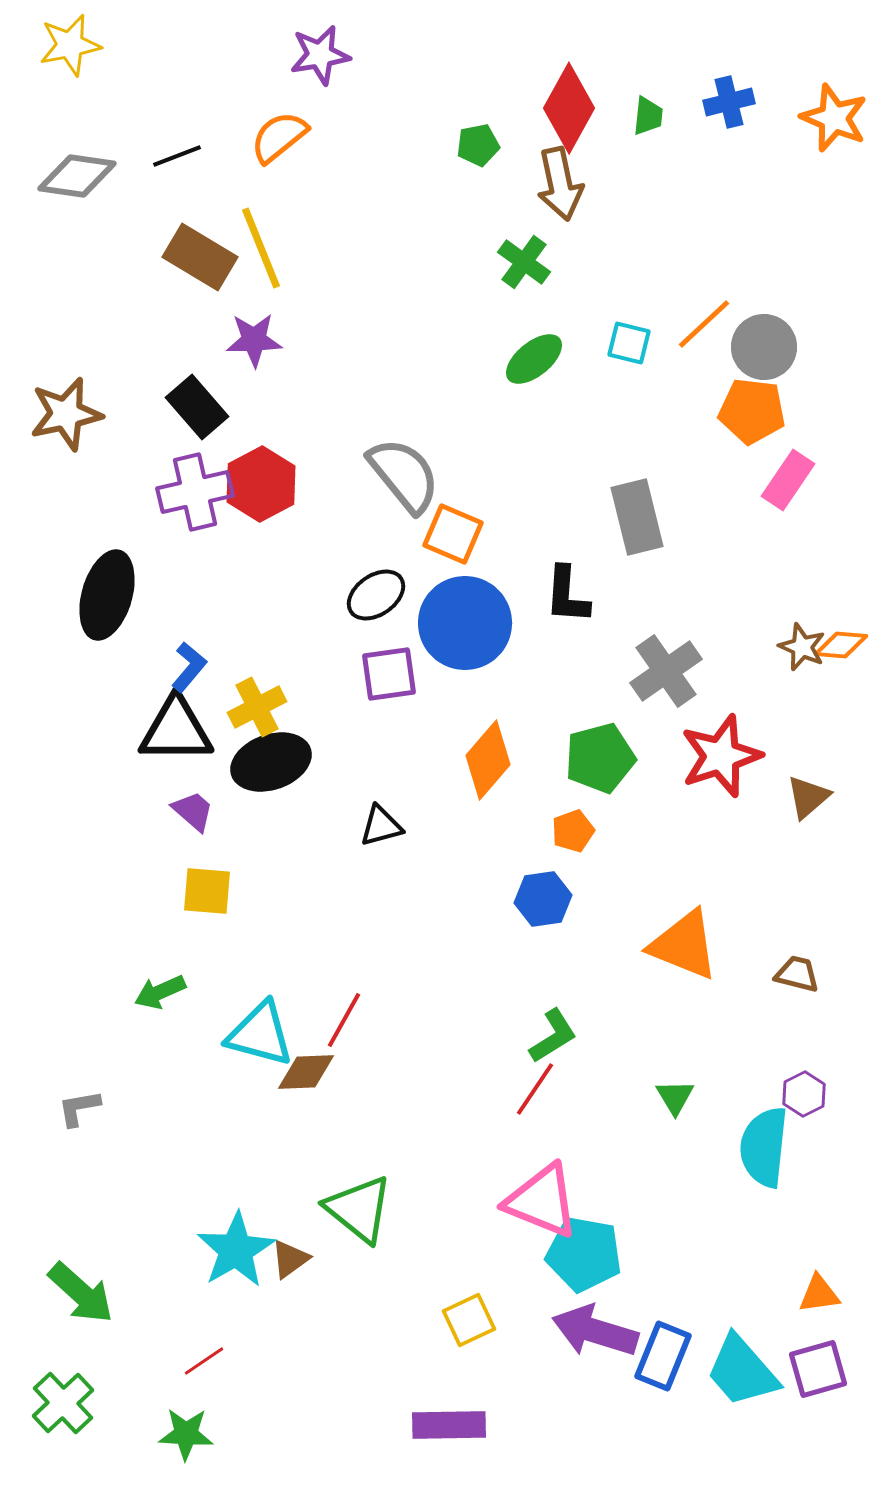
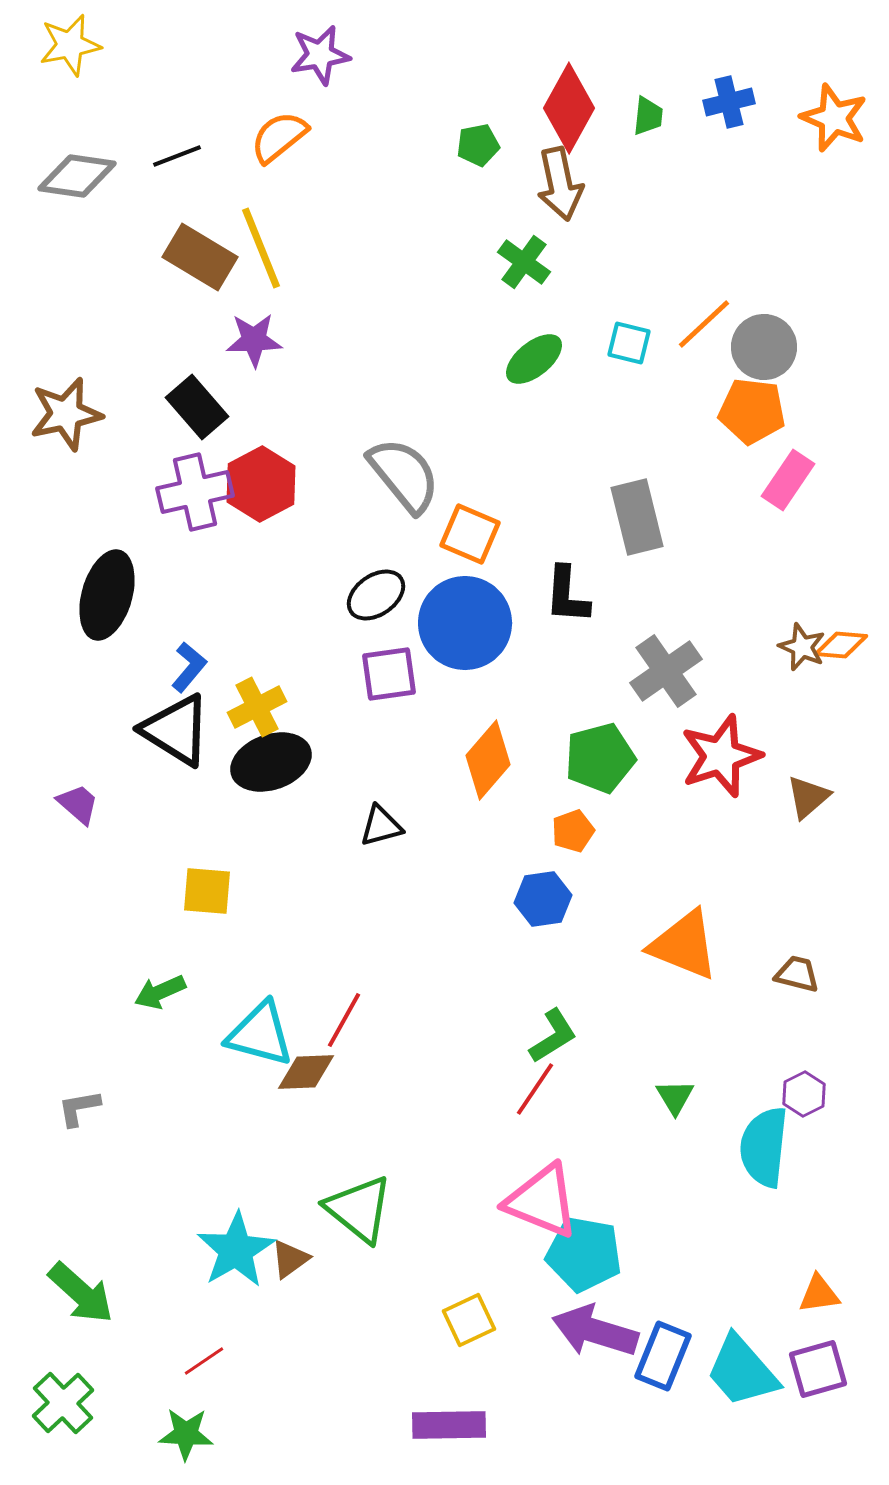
orange square at (453, 534): moved 17 px right
black triangle at (176, 730): rotated 32 degrees clockwise
purple trapezoid at (193, 811): moved 115 px left, 7 px up
